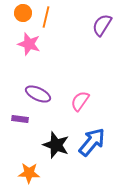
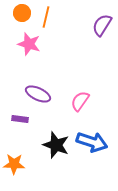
orange circle: moved 1 px left
blue arrow: rotated 68 degrees clockwise
orange star: moved 15 px left, 9 px up
